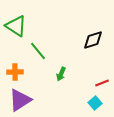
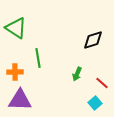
green triangle: moved 2 px down
green line: moved 7 px down; rotated 30 degrees clockwise
green arrow: moved 16 px right
red line: rotated 64 degrees clockwise
purple triangle: rotated 35 degrees clockwise
